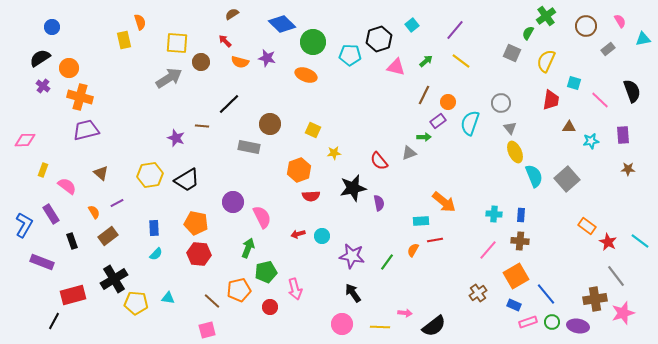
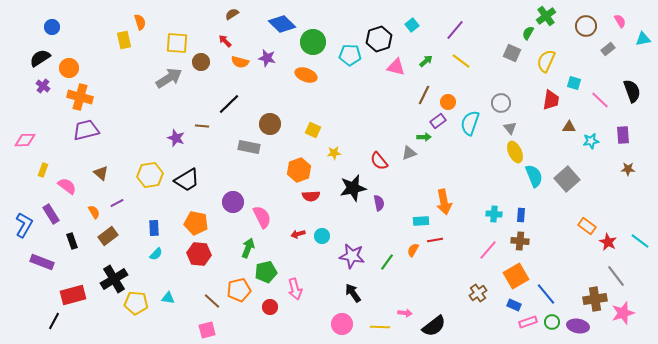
orange arrow at (444, 202): rotated 40 degrees clockwise
